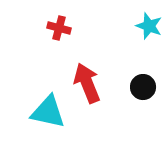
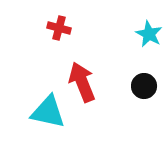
cyan star: moved 8 px down; rotated 8 degrees clockwise
red arrow: moved 5 px left, 1 px up
black circle: moved 1 px right, 1 px up
